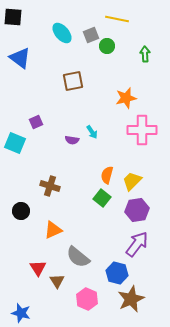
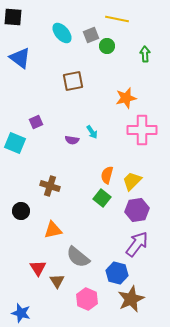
orange triangle: rotated 12 degrees clockwise
